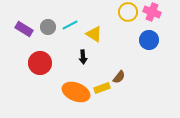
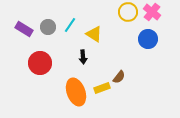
pink cross: rotated 18 degrees clockwise
cyan line: rotated 28 degrees counterclockwise
blue circle: moved 1 px left, 1 px up
orange ellipse: rotated 48 degrees clockwise
